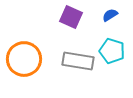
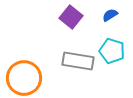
purple square: rotated 15 degrees clockwise
orange circle: moved 19 px down
